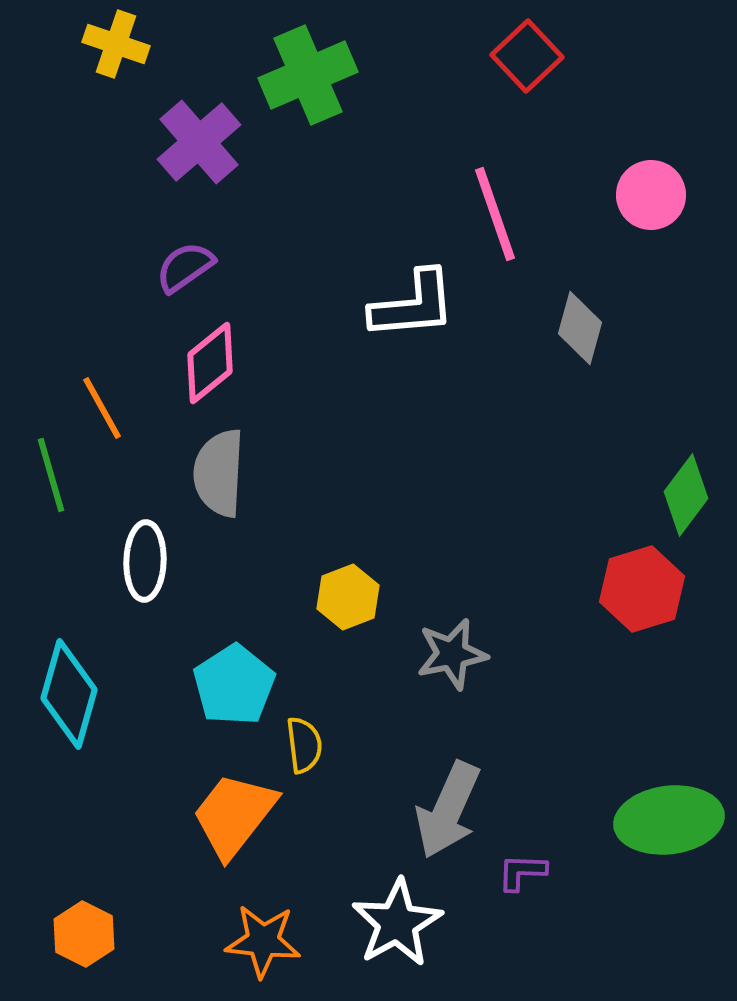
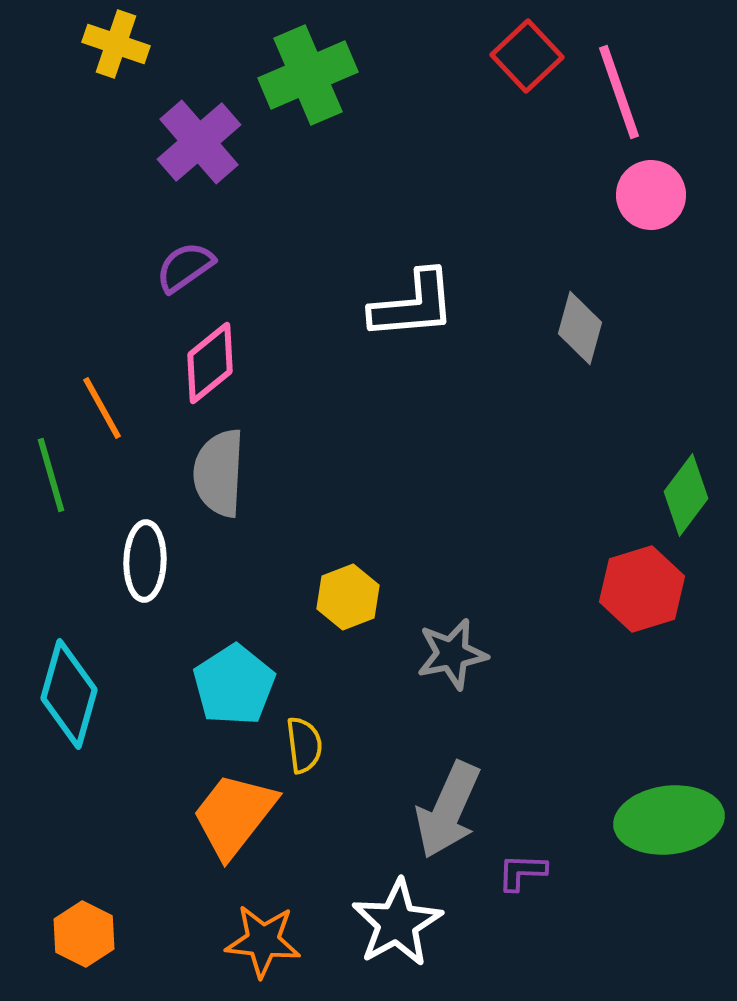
pink line: moved 124 px right, 122 px up
